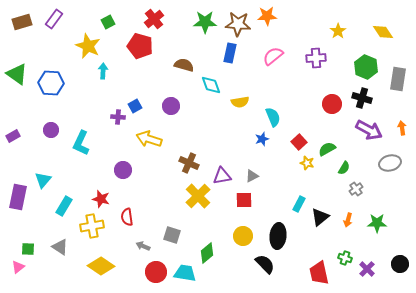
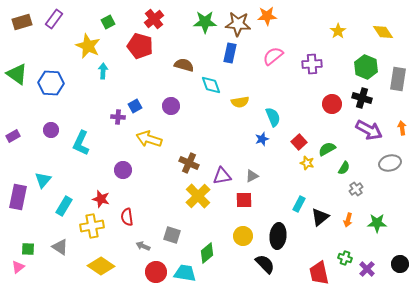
purple cross at (316, 58): moved 4 px left, 6 px down
